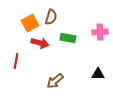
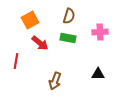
brown semicircle: moved 18 px right, 1 px up
orange square: moved 3 px up
red arrow: rotated 24 degrees clockwise
brown arrow: rotated 30 degrees counterclockwise
